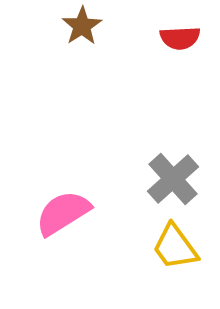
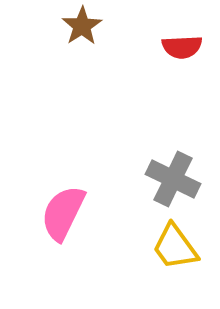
red semicircle: moved 2 px right, 9 px down
gray cross: rotated 22 degrees counterclockwise
pink semicircle: rotated 32 degrees counterclockwise
